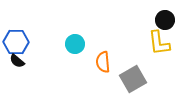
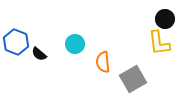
black circle: moved 1 px up
blue hexagon: rotated 20 degrees clockwise
black semicircle: moved 22 px right, 7 px up
